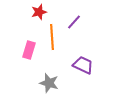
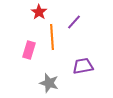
red star: rotated 21 degrees counterclockwise
purple trapezoid: moved 1 px down; rotated 35 degrees counterclockwise
